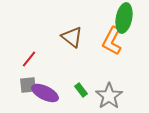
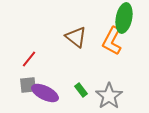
brown triangle: moved 4 px right
